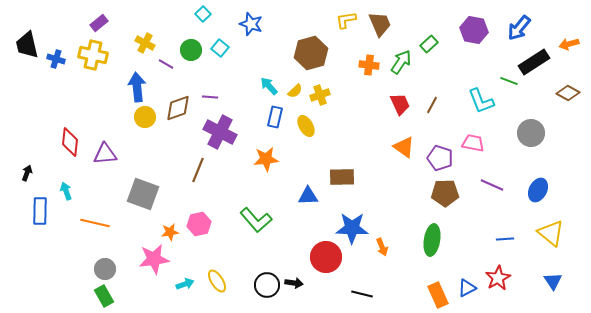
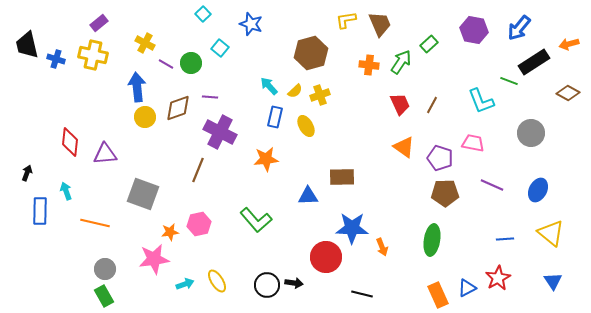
green circle at (191, 50): moved 13 px down
